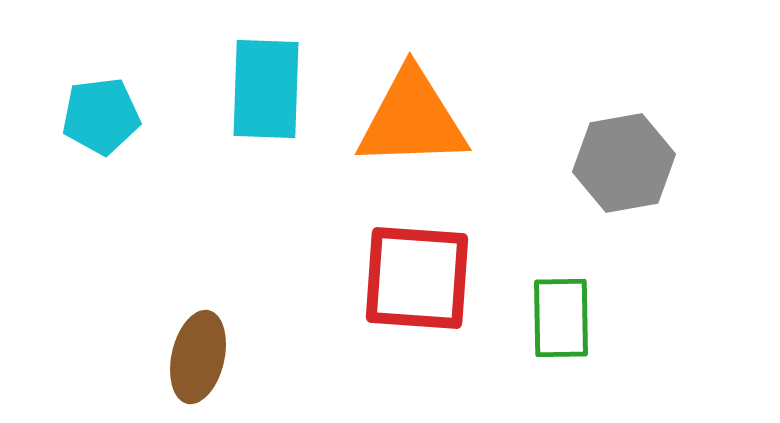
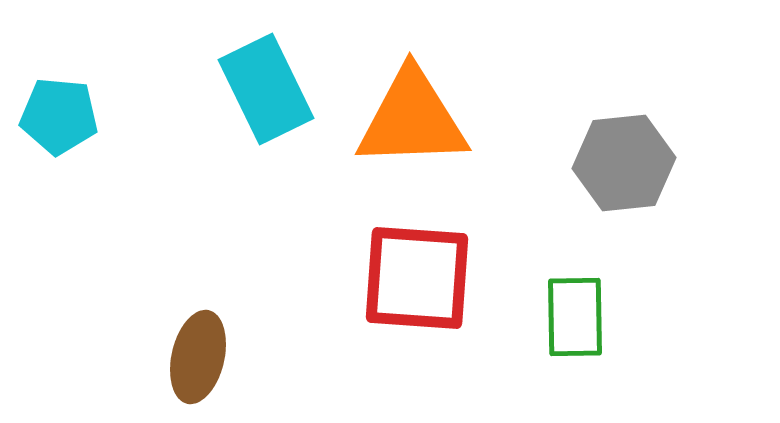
cyan rectangle: rotated 28 degrees counterclockwise
cyan pentagon: moved 42 px left; rotated 12 degrees clockwise
gray hexagon: rotated 4 degrees clockwise
green rectangle: moved 14 px right, 1 px up
